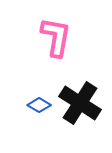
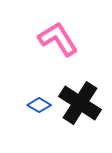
pink L-shape: moved 2 px right, 2 px down; rotated 42 degrees counterclockwise
